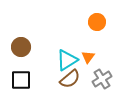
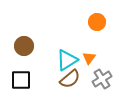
brown circle: moved 3 px right, 1 px up
orange triangle: moved 1 px right, 1 px down
